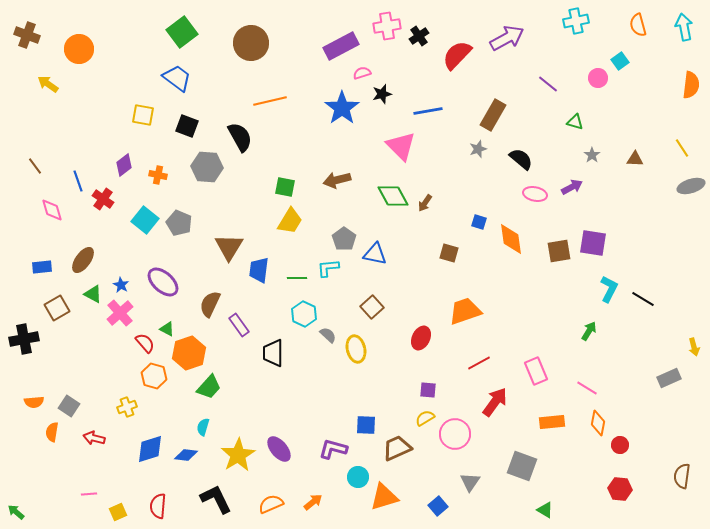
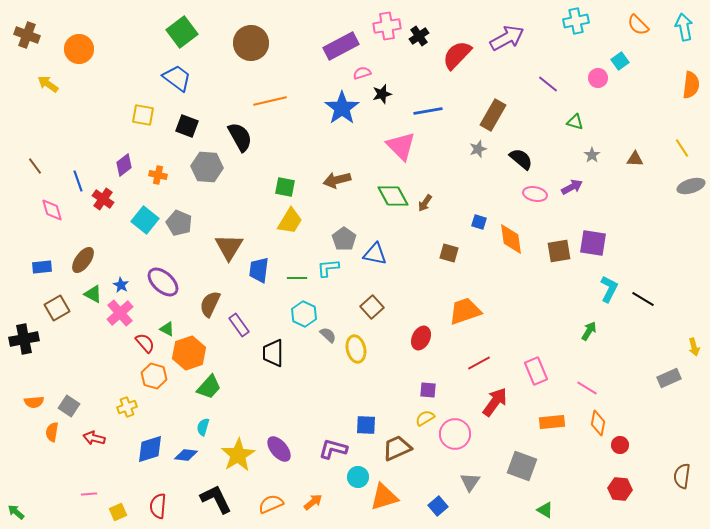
orange semicircle at (638, 25): rotated 30 degrees counterclockwise
